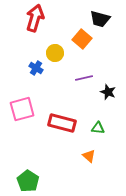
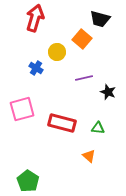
yellow circle: moved 2 px right, 1 px up
